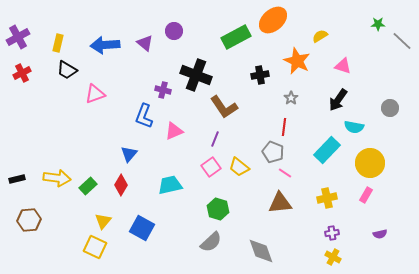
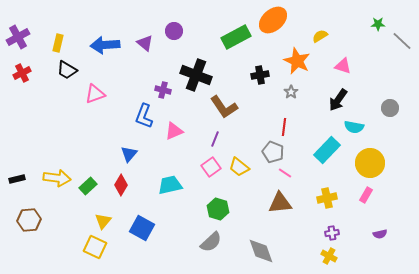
gray star at (291, 98): moved 6 px up
yellow cross at (333, 257): moved 4 px left, 1 px up
